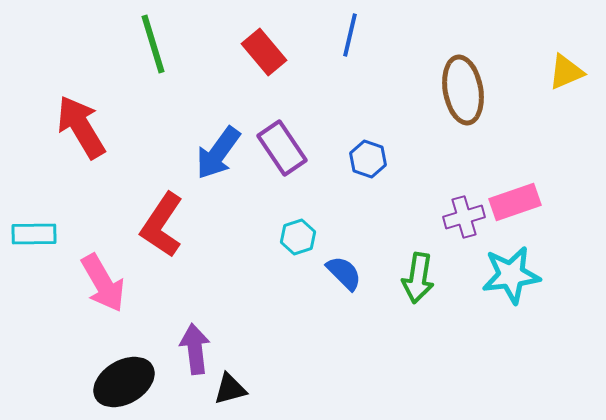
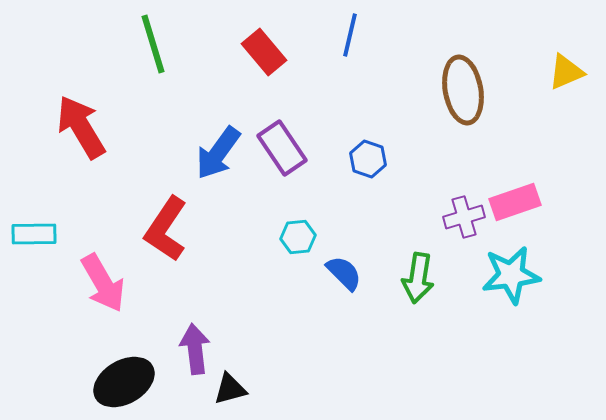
red L-shape: moved 4 px right, 4 px down
cyan hexagon: rotated 12 degrees clockwise
